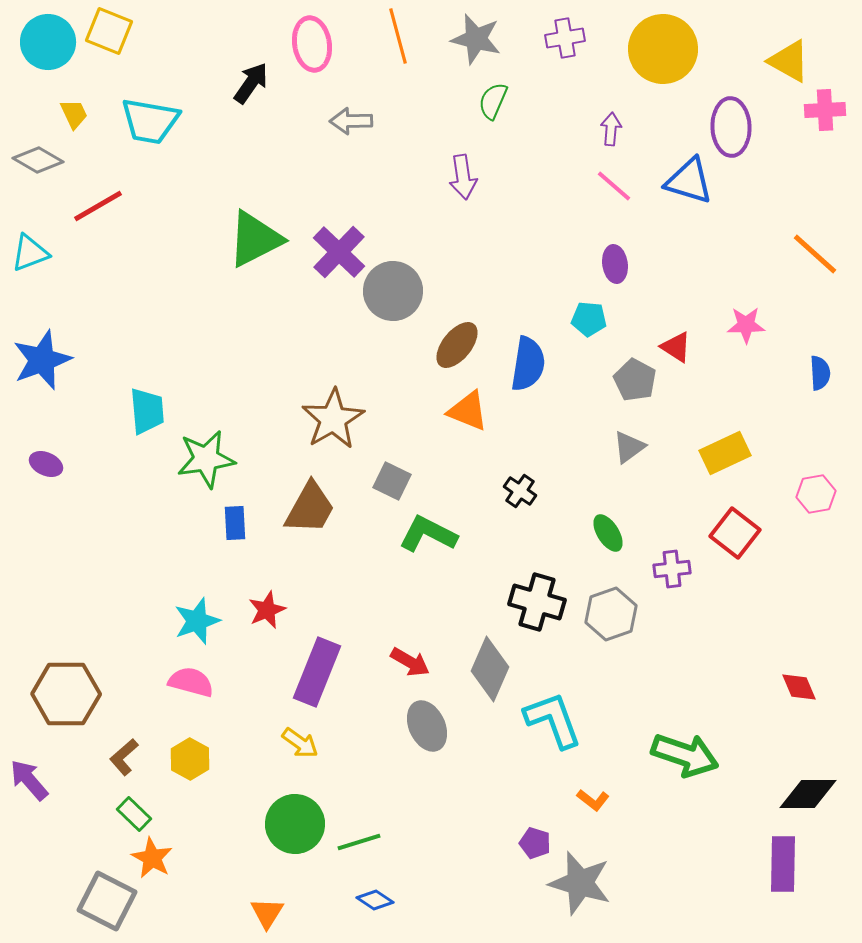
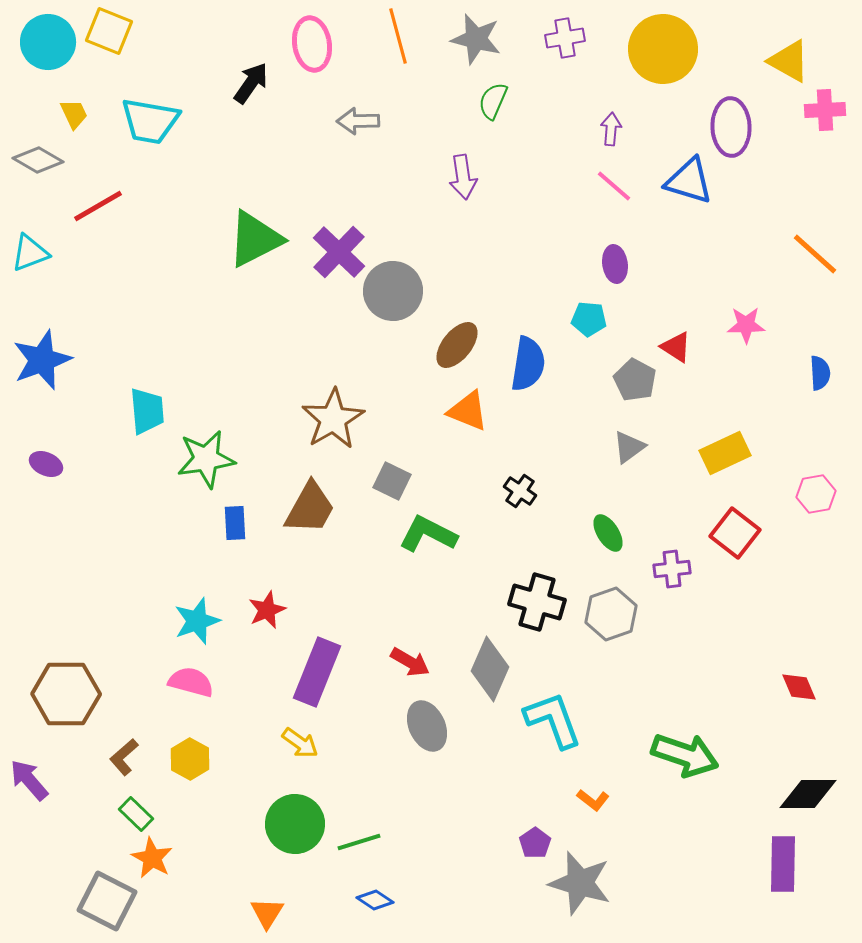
gray arrow at (351, 121): moved 7 px right
green rectangle at (134, 814): moved 2 px right
purple pentagon at (535, 843): rotated 20 degrees clockwise
